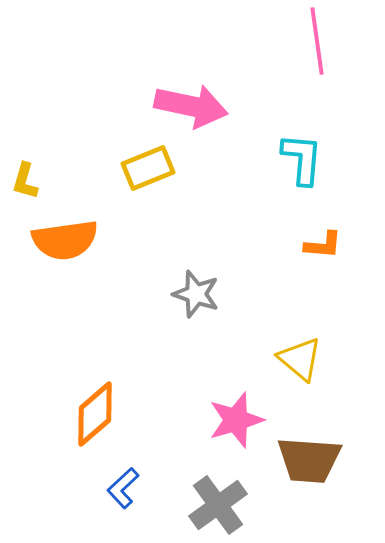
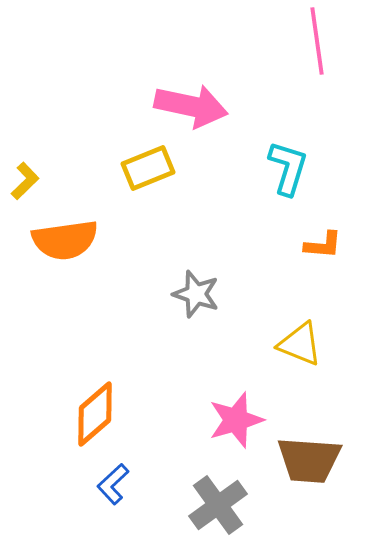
cyan L-shape: moved 14 px left, 9 px down; rotated 12 degrees clockwise
yellow L-shape: rotated 150 degrees counterclockwise
yellow triangle: moved 15 px up; rotated 18 degrees counterclockwise
blue L-shape: moved 10 px left, 4 px up
